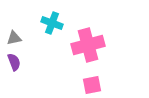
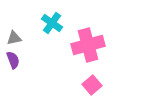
cyan cross: rotated 15 degrees clockwise
purple semicircle: moved 1 px left, 2 px up
pink square: rotated 30 degrees counterclockwise
